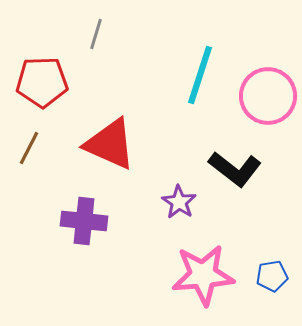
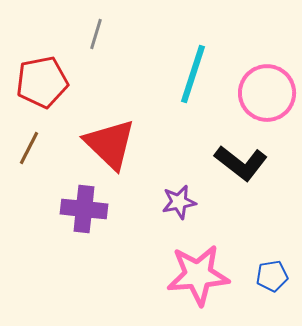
cyan line: moved 7 px left, 1 px up
red pentagon: rotated 9 degrees counterclockwise
pink circle: moved 1 px left, 3 px up
red triangle: rotated 20 degrees clockwise
black L-shape: moved 6 px right, 6 px up
purple star: rotated 28 degrees clockwise
purple cross: moved 12 px up
pink star: moved 5 px left
